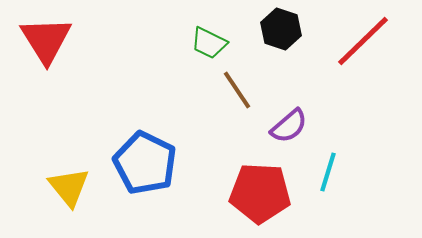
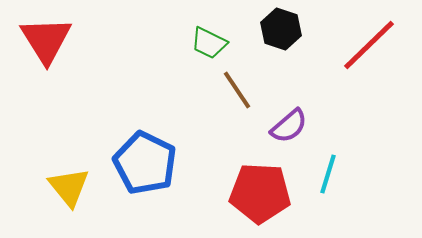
red line: moved 6 px right, 4 px down
cyan line: moved 2 px down
